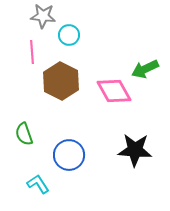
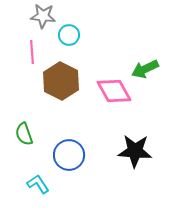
black star: moved 1 px down
